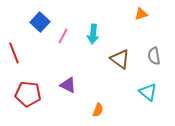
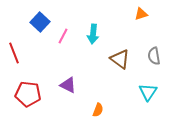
cyan triangle: rotated 24 degrees clockwise
